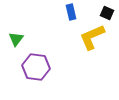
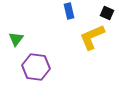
blue rectangle: moved 2 px left, 1 px up
